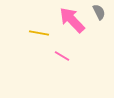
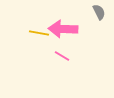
pink arrow: moved 9 px left, 9 px down; rotated 44 degrees counterclockwise
